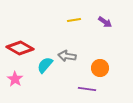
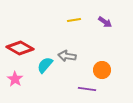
orange circle: moved 2 px right, 2 px down
